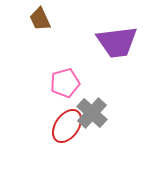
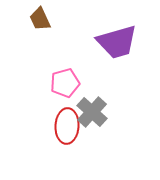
purple trapezoid: rotated 9 degrees counterclockwise
gray cross: moved 1 px up
red ellipse: rotated 32 degrees counterclockwise
